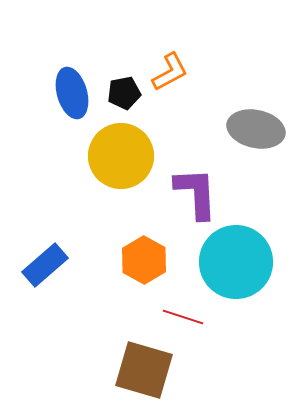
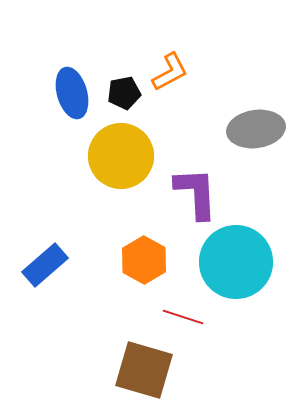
gray ellipse: rotated 20 degrees counterclockwise
